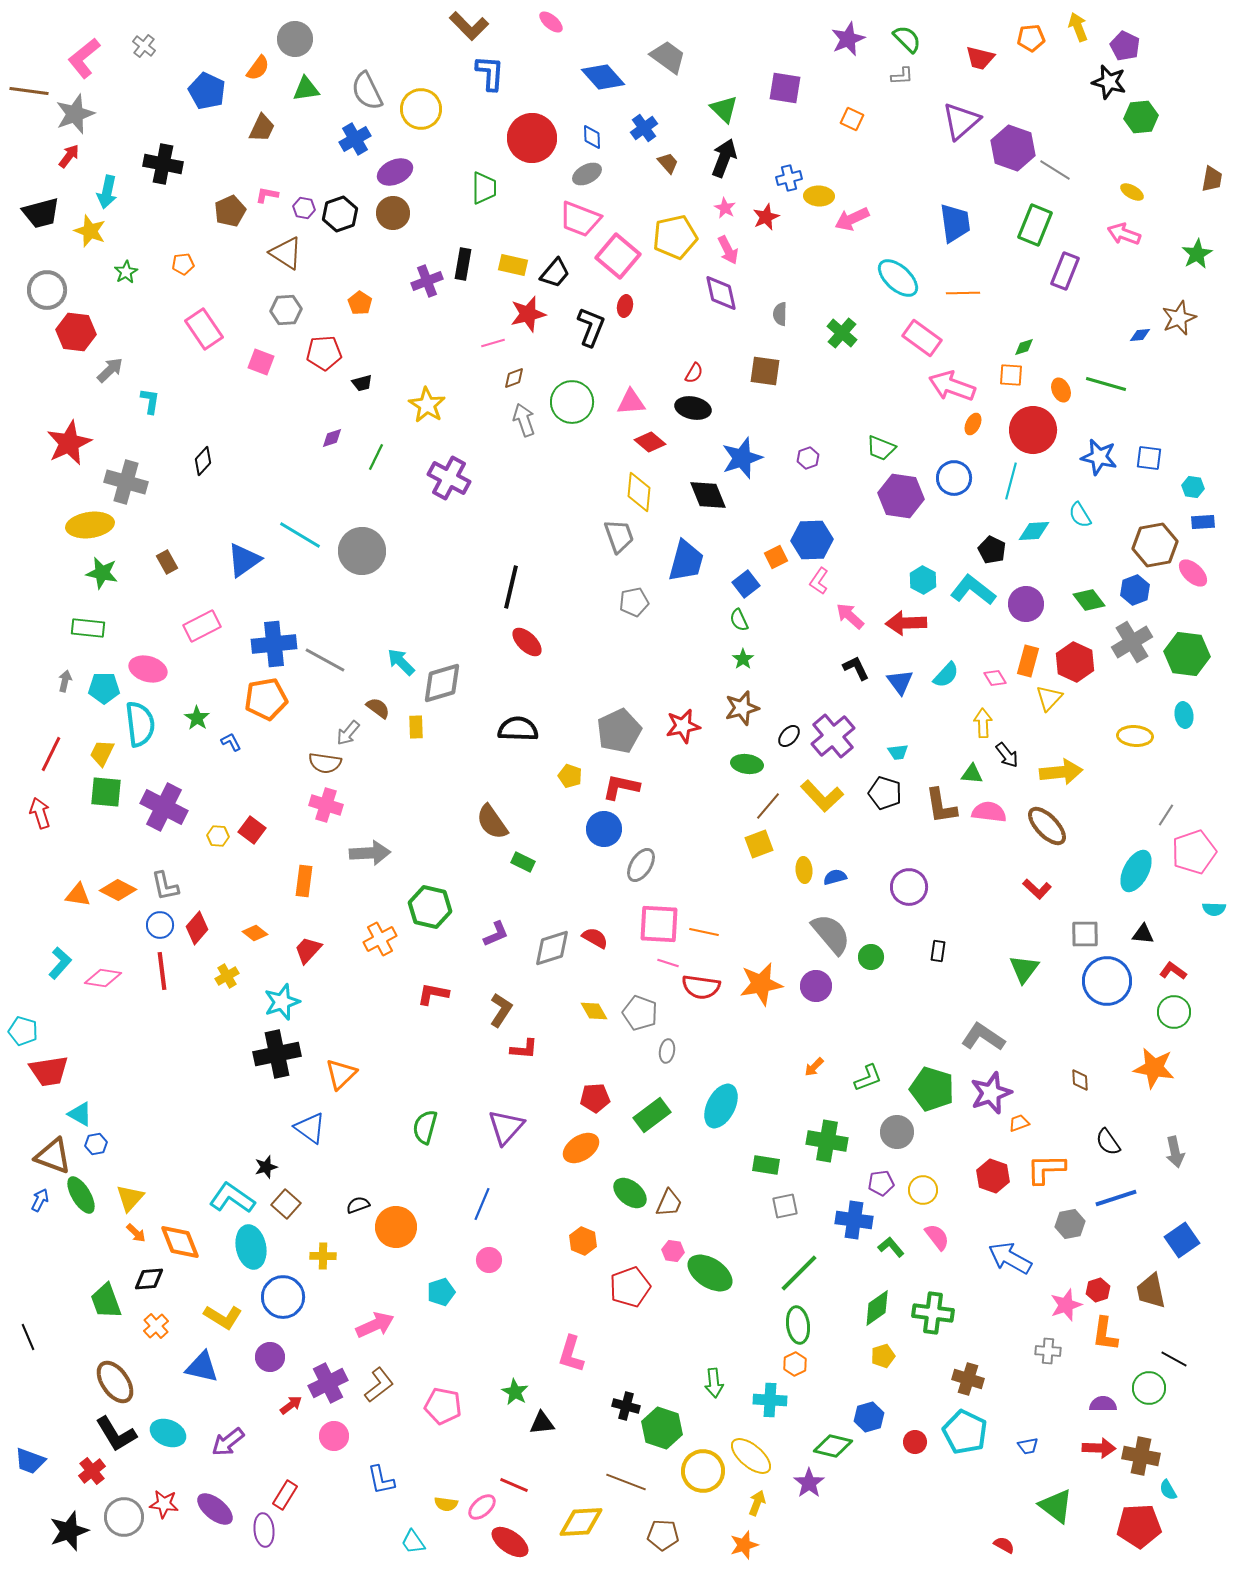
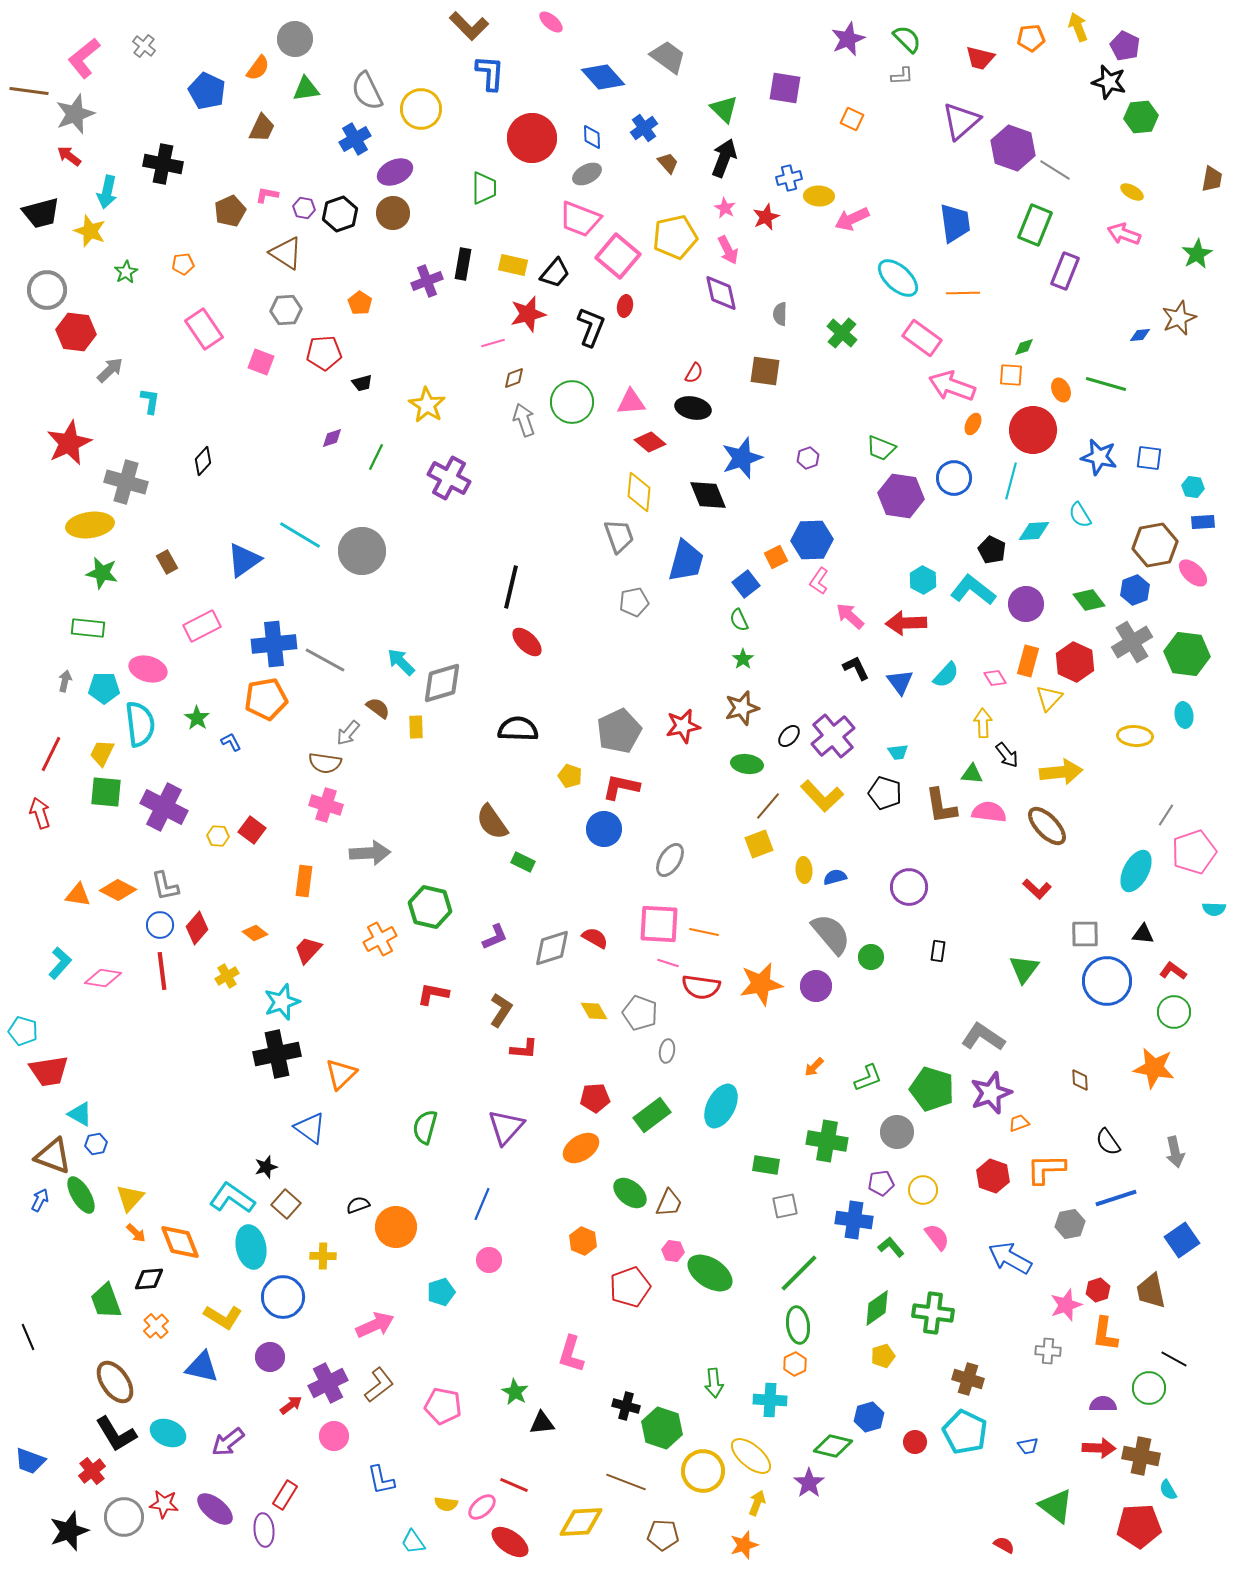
red arrow at (69, 156): rotated 90 degrees counterclockwise
gray ellipse at (641, 865): moved 29 px right, 5 px up
purple L-shape at (496, 934): moved 1 px left, 3 px down
